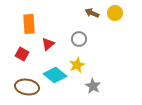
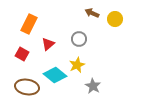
yellow circle: moved 6 px down
orange rectangle: rotated 30 degrees clockwise
